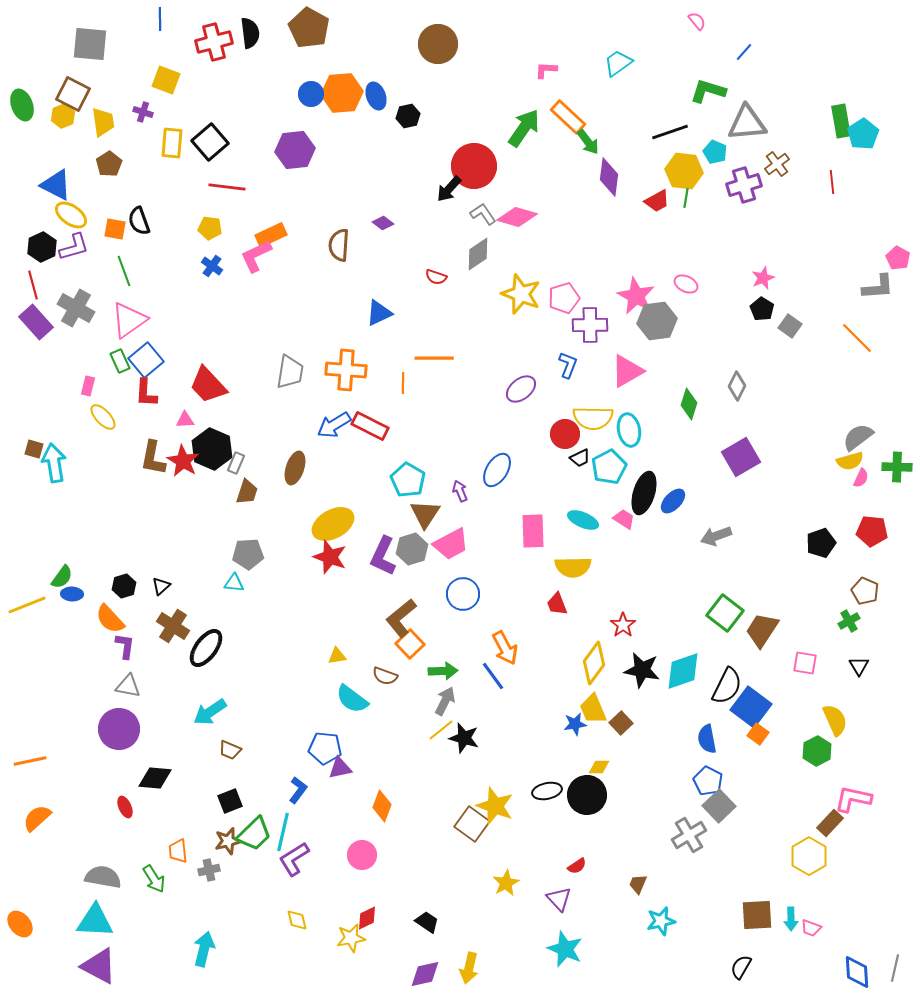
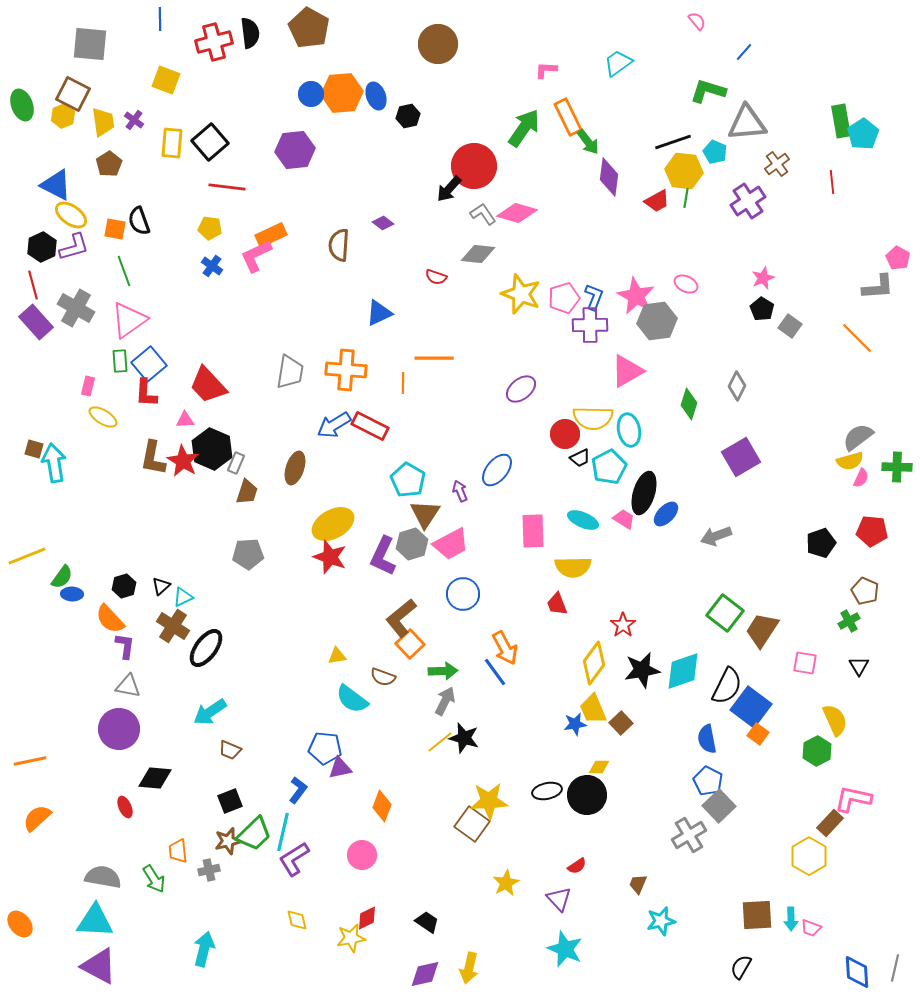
purple cross at (143, 112): moved 9 px left, 8 px down; rotated 18 degrees clockwise
orange rectangle at (568, 117): rotated 21 degrees clockwise
black line at (670, 132): moved 3 px right, 10 px down
purple cross at (744, 185): moved 4 px right, 16 px down; rotated 16 degrees counterclockwise
pink diamond at (517, 217): moved 4 px up
gray diamond at (478, 254): rotated 40 degrees clockwise
blue square at (146, 360): moved 3 px right, 4 px down
green rectangle at (120, 361): rotated 20 degrees clockwise
blue L-shape at (568, 365): moved 26 px right, 68 px up
yellow ellipse at (103, 417): rotated 16 degrees counterclockwise
blue ellipse at (497, 470): rotated 8 degrees clockwise
blue ellipse at (673, 501): moved 7 px left, 13 px down
gray hexagon at (412, 549): moved 5 px up
cyan triangle at (234, 583): moved 51 px left, 14 px down; rotated 30 degrees counterclockwise
yellow line at (27, 605): moved 49 px up
black star at (642, 670): rotated 21 degrees counterclockwise
brown semicircle at (385, 676): moved 2 px left, 1 px down
blue line at (493, 676): moved 2 px right, 4 px up
yellow line at (441, 730): moved 1 px left, 12 px down
yellow star at (495, 806): moved 6 px left, 5 px up; rotated 24 degrees counterclockwise
